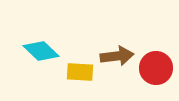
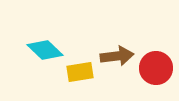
cyan diamond: moved 4 px right, 1 px up
yellow rectangle: rotated 12 degrees counterclockwise
